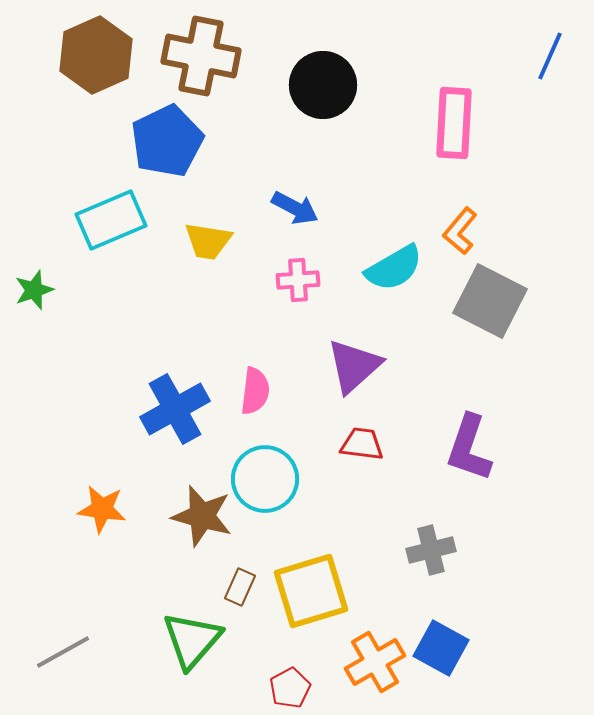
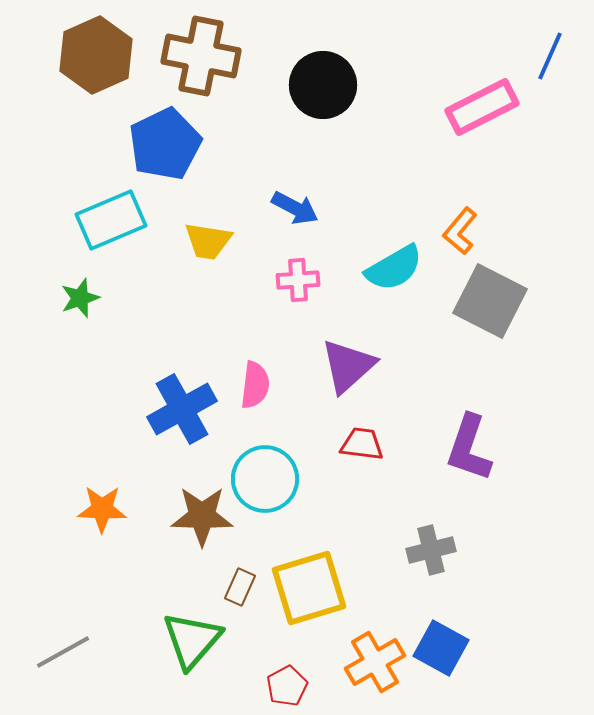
pink rectangle: moved 28 px right, 16 px up; rotated 60 degrees clockwise
blue pentagon: moved 2 px left, 3 px down
green star: moved 46 px right, 8 px down
purple triangle: moved 6 px left
pink semicircle: moved 6 px up
blue cross: moved 7 px right
orange star: rotated 6 degrees counterclockwise
brown star: rotated 14 degrees counterclockwise
yellow square: moved 2 px left, 3 px up
red pentagon: moved 3 px left, 2 px up
